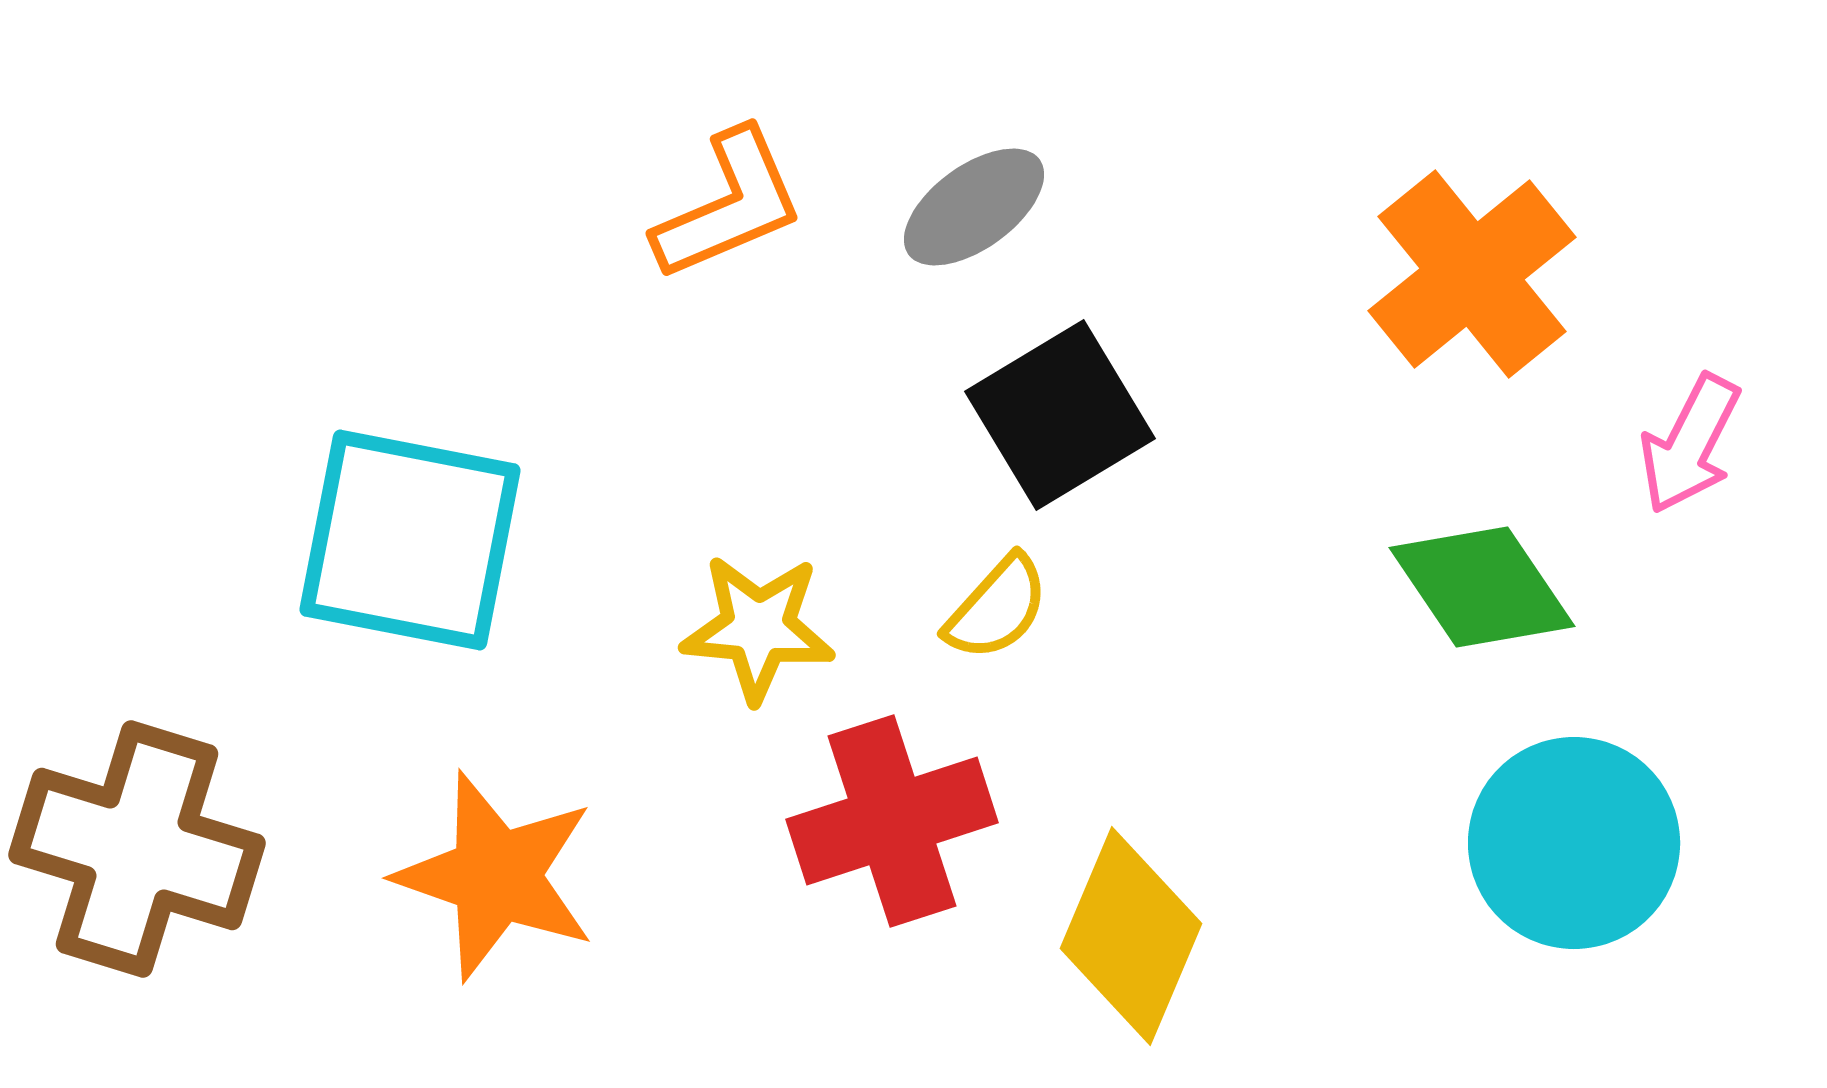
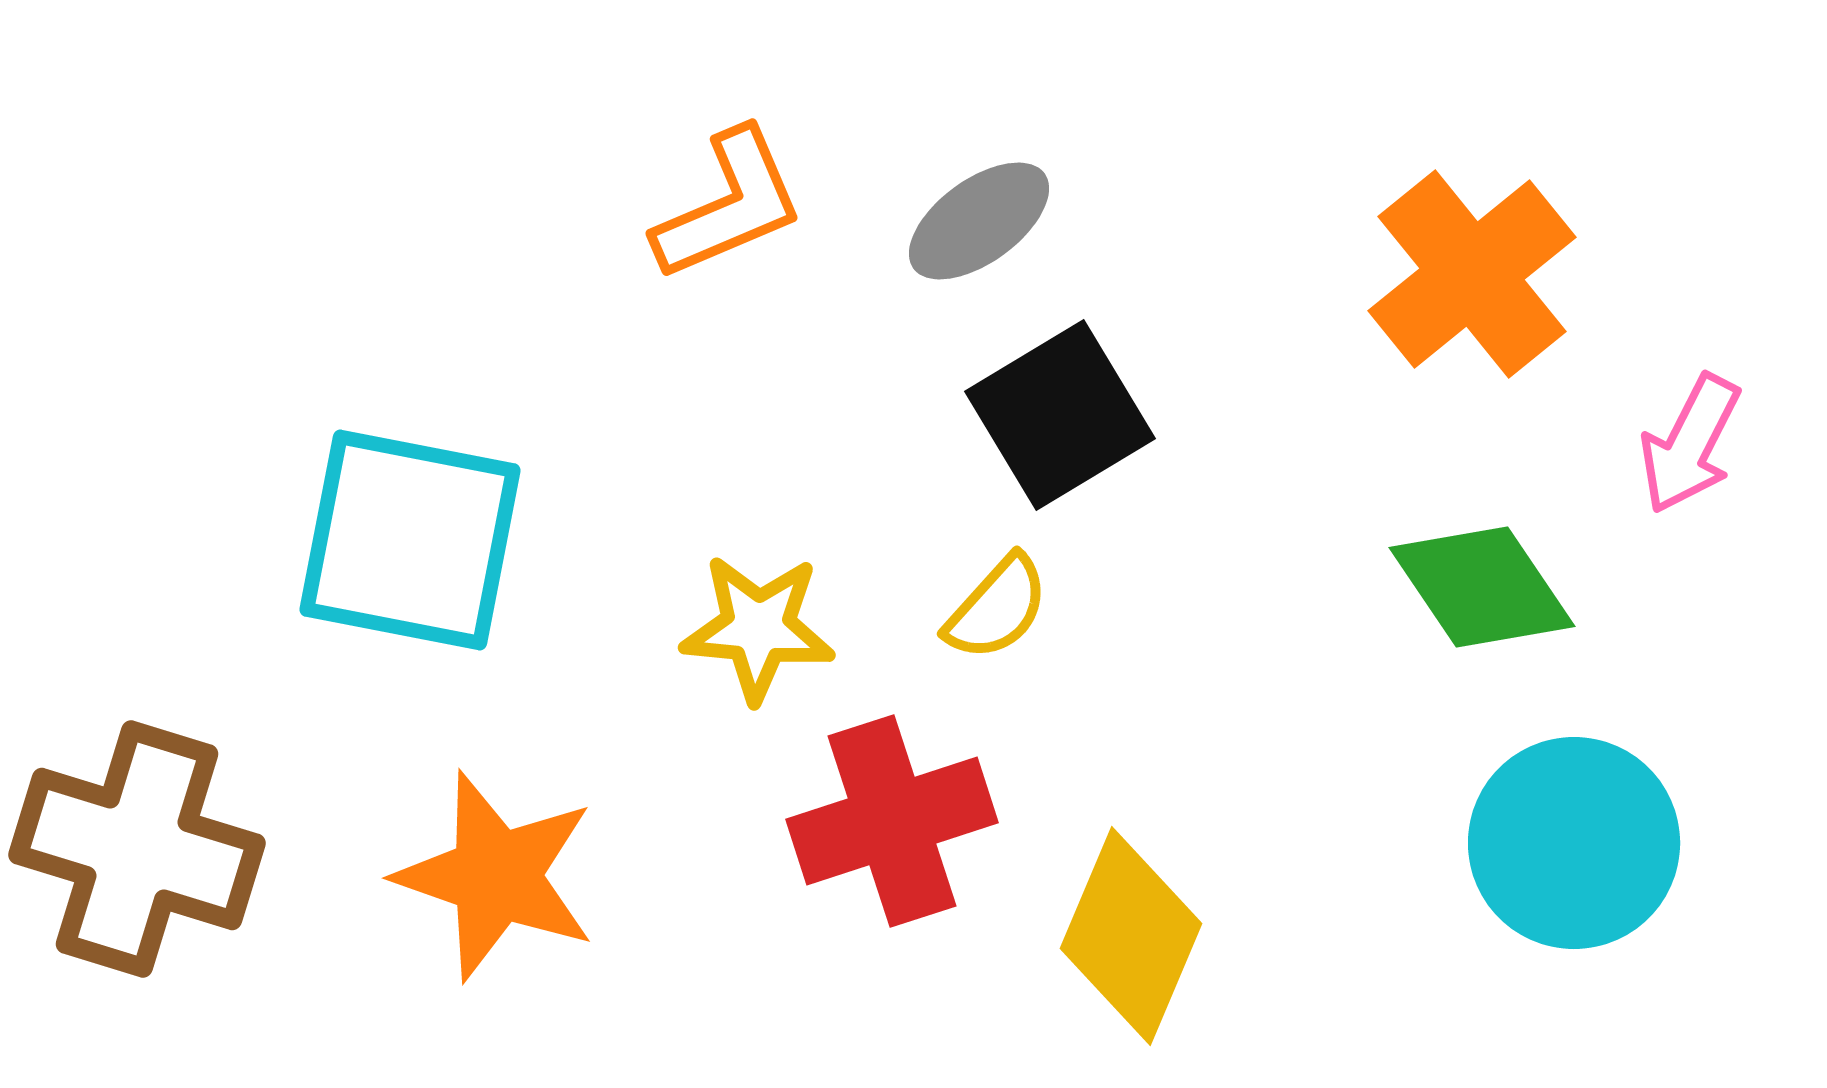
gray ellipse: moved 5 px right, 14 px down
